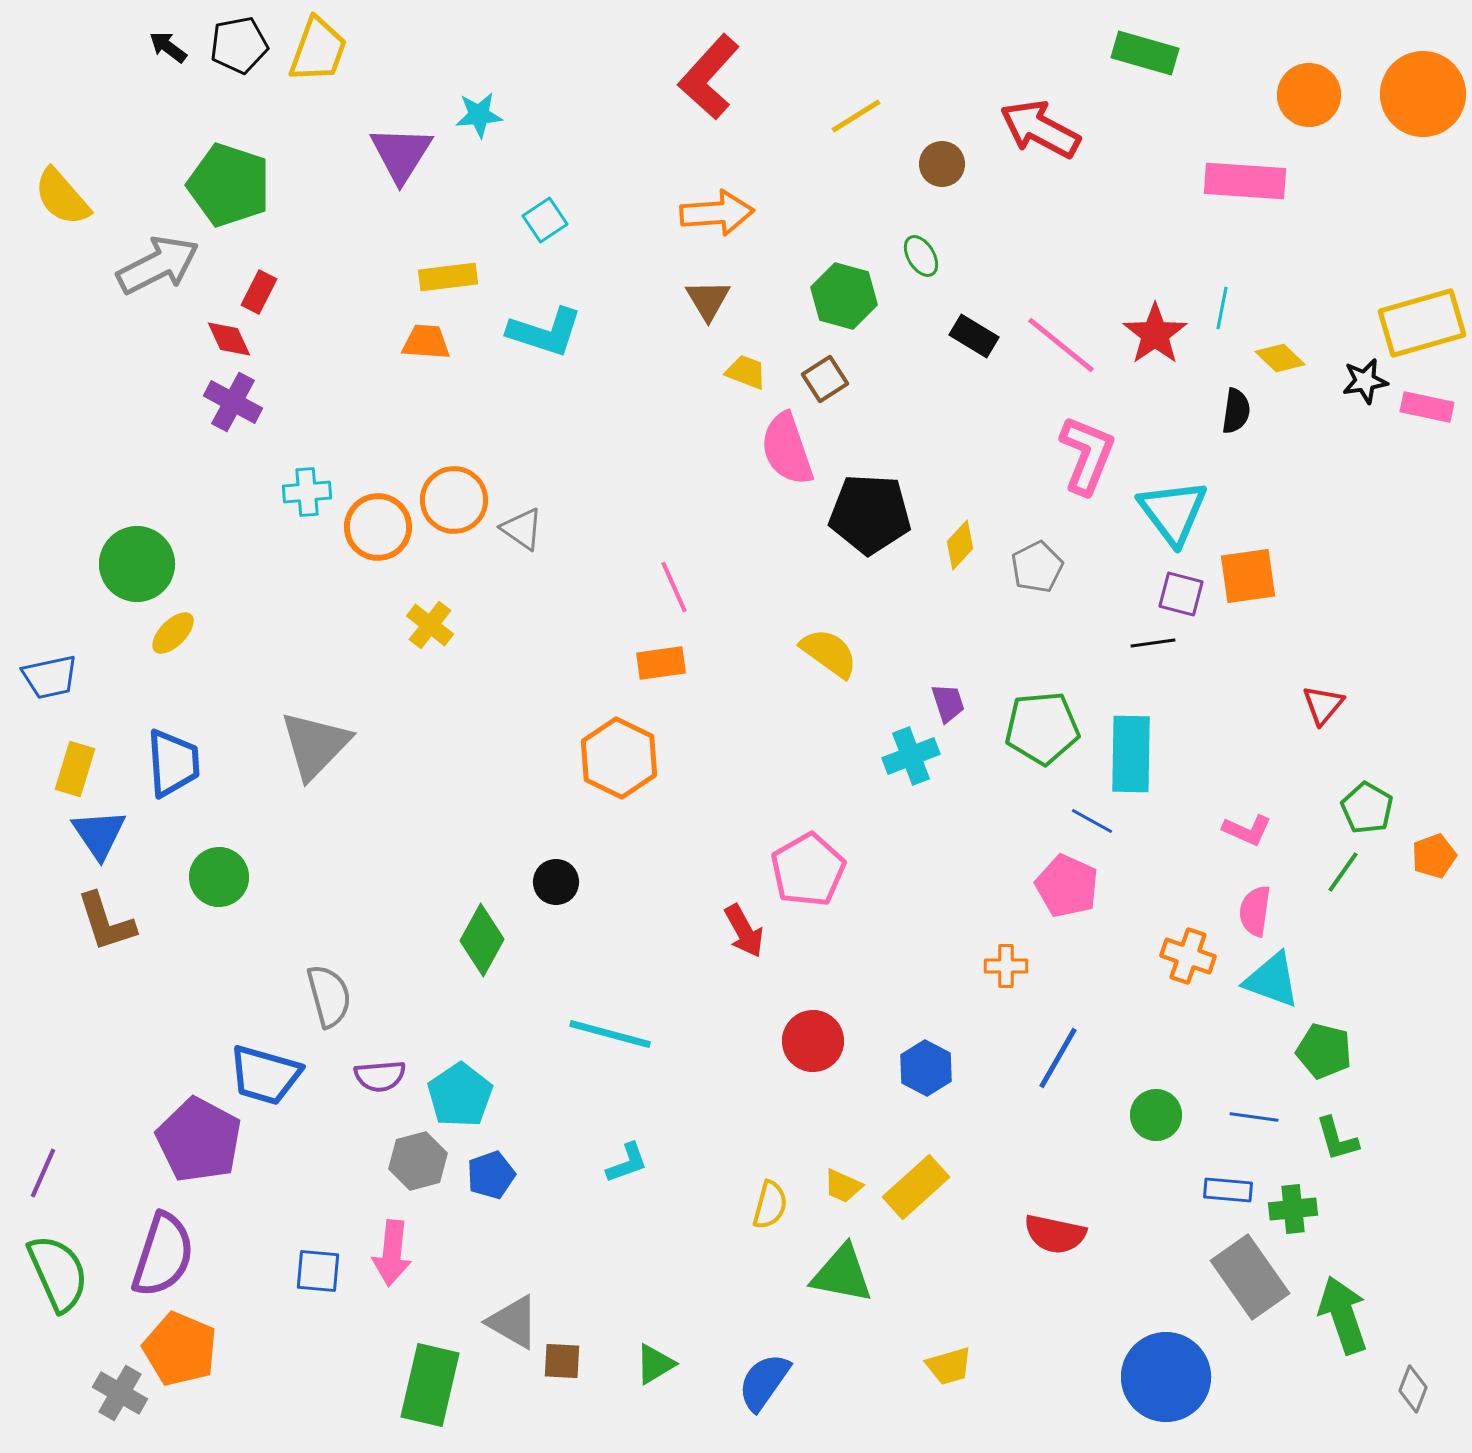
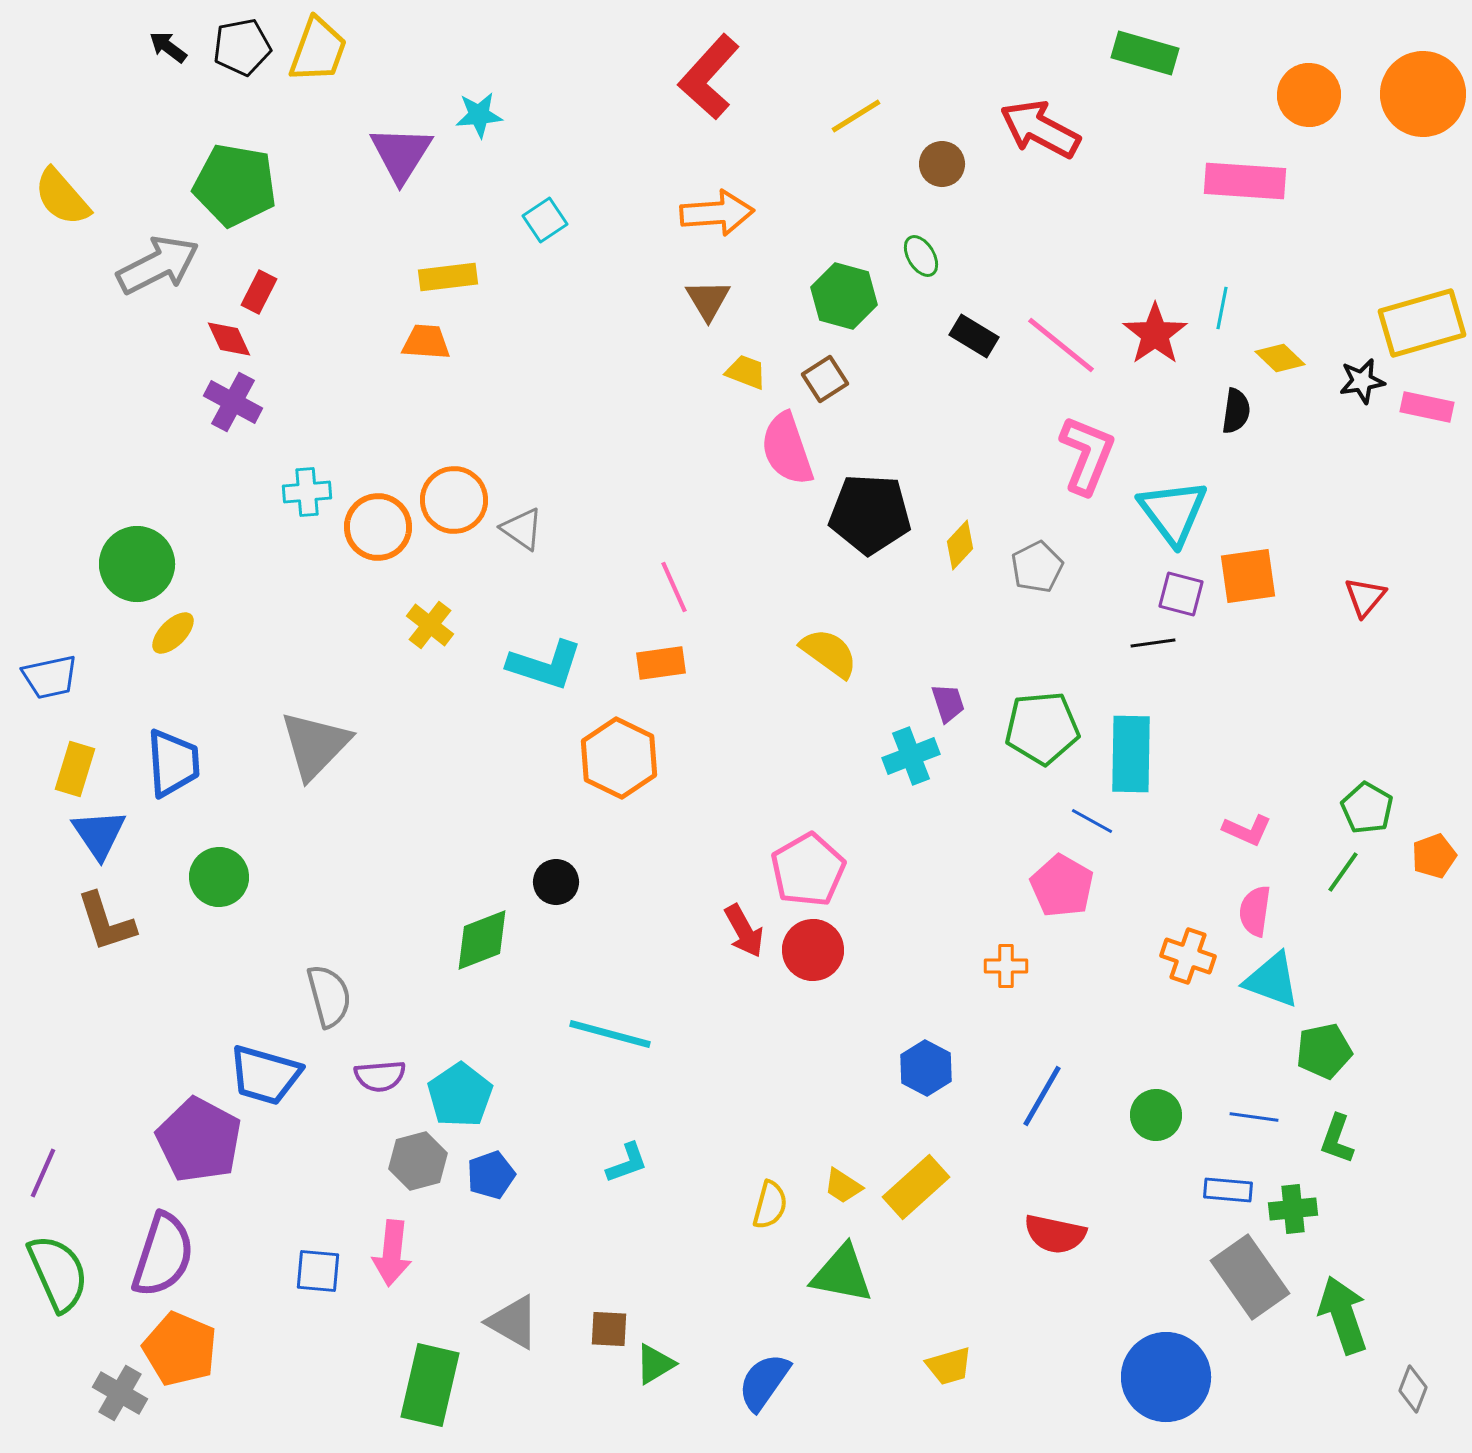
black pentagon at (239, 45): moved 3 px right, 2 px down
green pentagon at (229, 185): moved 6 px right; rotated 8 degrees counterclockwise
cyan L-shape at (545, 332): moved 333 px down
black star at (1365, 381): moved 3 px left
red triangle at (1323, 705): moved 42 px right, 108 px up
pink pentagon at (1067, 886): moved 5 px left; rotated 6 degrees clockwise
green diamond at (482, 940): rotated 40 degrees clockwise
red circle at (813, 1041): moved 91 px up
green pentagon at (1324, 1051): rotated 26 degrees counterclockwise
blue line at (1058, 1058): moved 16 px left, 38 px down
green L-shape at (1337, 1139): rotated 36 degrees clockwise
yellow trapezoid at (843, 1186): rotated 9 degrees clockwise
brown square at (562, 1361): moved 47 px right, 32 px up
